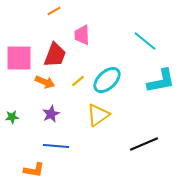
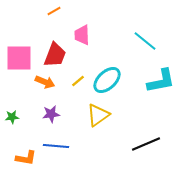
purple star: rotated 18 degrees clockwise
black line: moved 2 px right
orange L-shape: moved 8 px left, 12 px up
